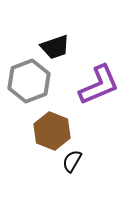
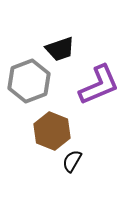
black trapezoid: moved 5 px right, 2 px down
